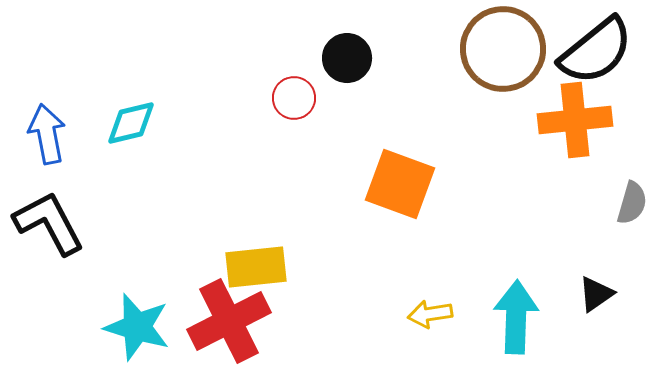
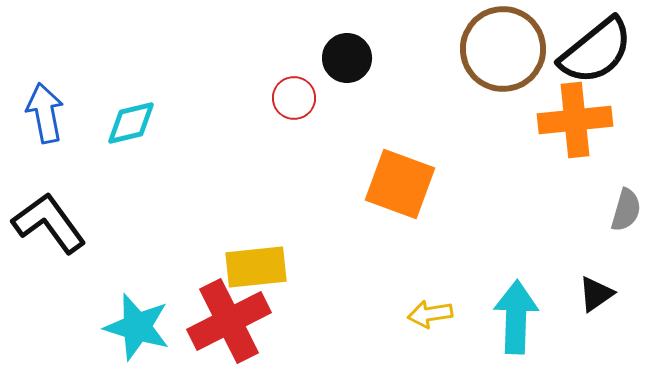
blue arrow: moved 2 px left, 21 px up
gray semicircle: moved 6 px left, 7 px down
black L-shape: rotated 8 degrees counterclockwise
